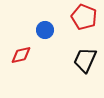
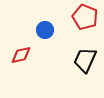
red pentagon: moved 1 px right
